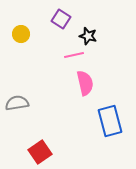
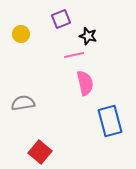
purple square: rotated 36 degrees clockwise
gray semicircle: moved 6 px right
red square: rotated 15 degrees counterclockwise
